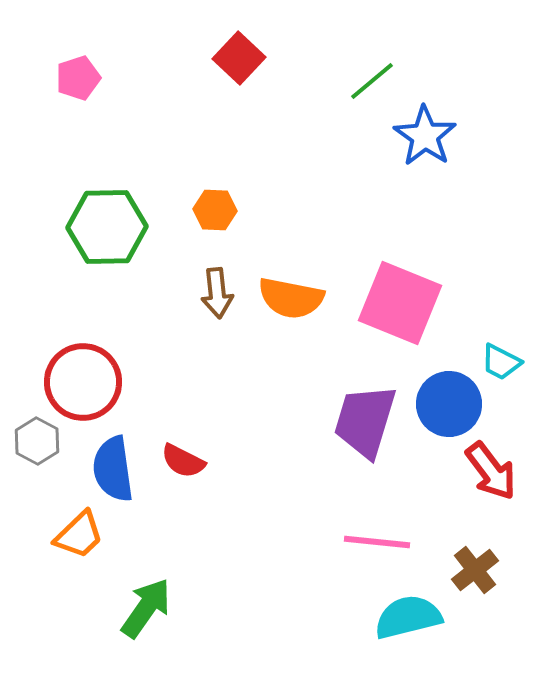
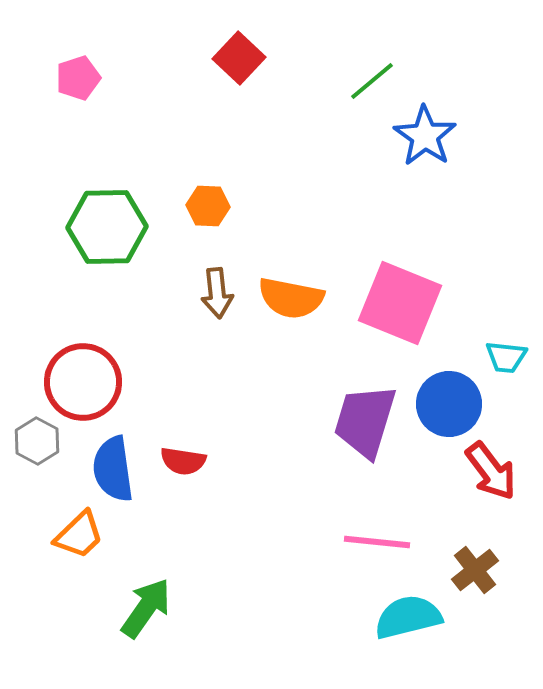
orange hexagon: moved 7 px left, 4 px up
cyan trapezoid: moved 5 px right, 5 px up; rotated 21 degrees counterclockwise
red semicircle: rotated 18 degrees counterclockwise
